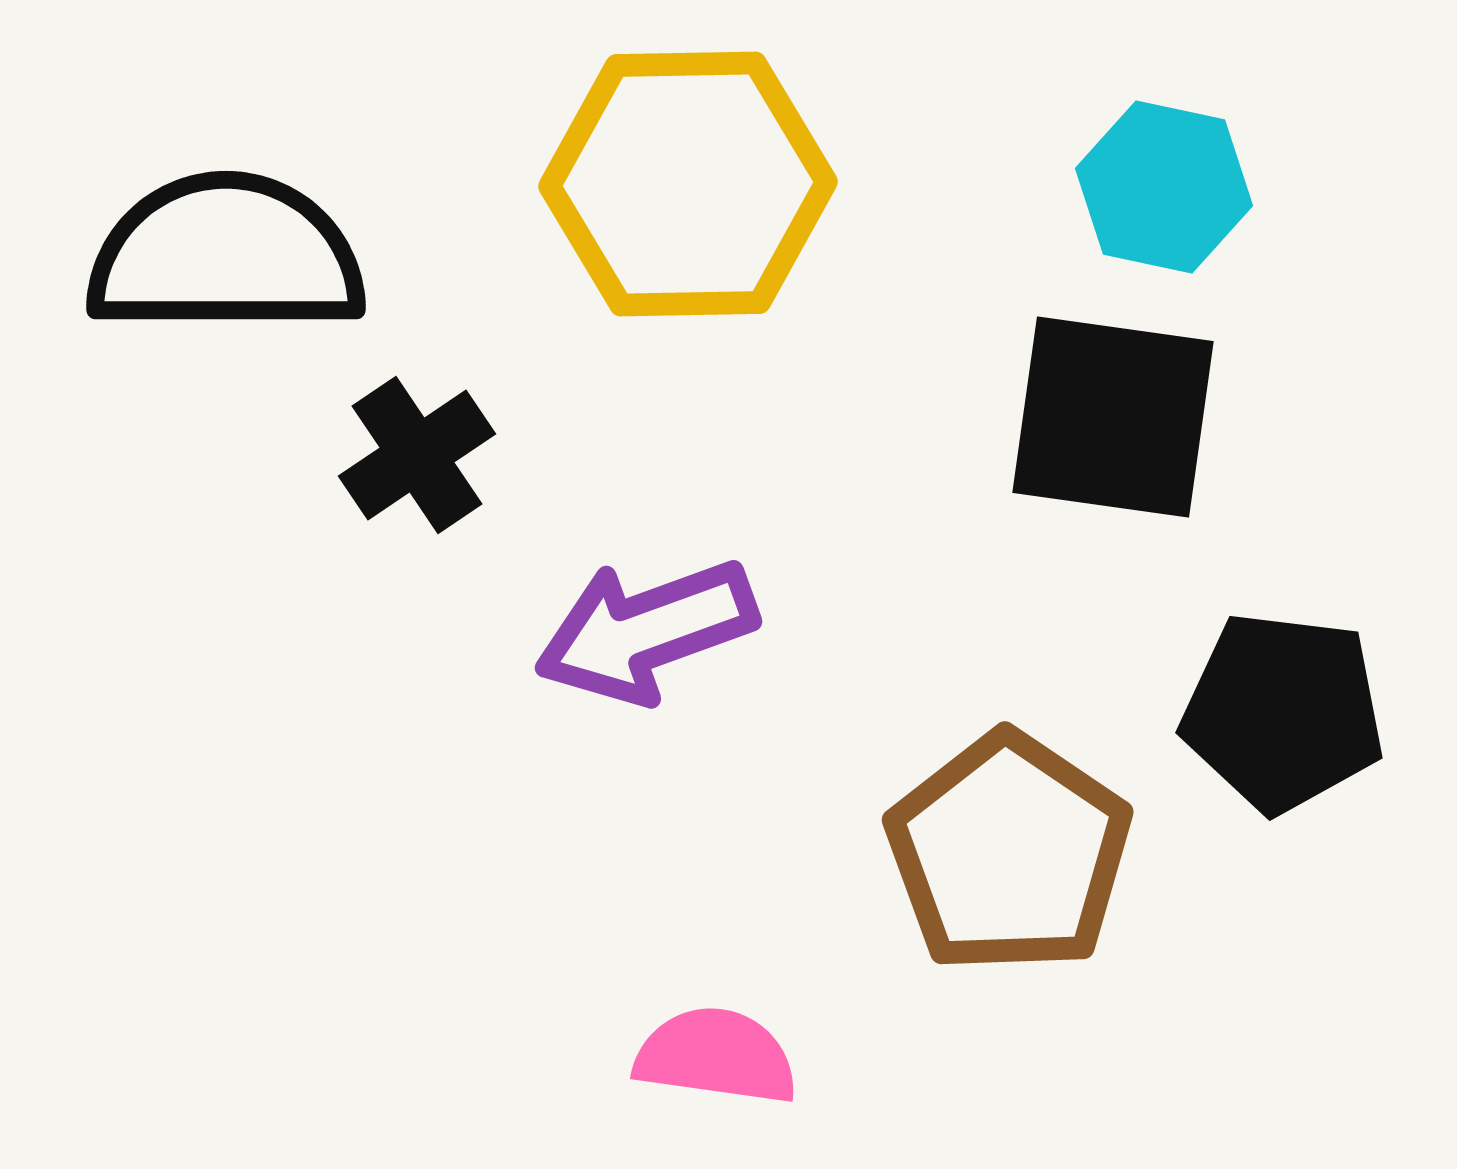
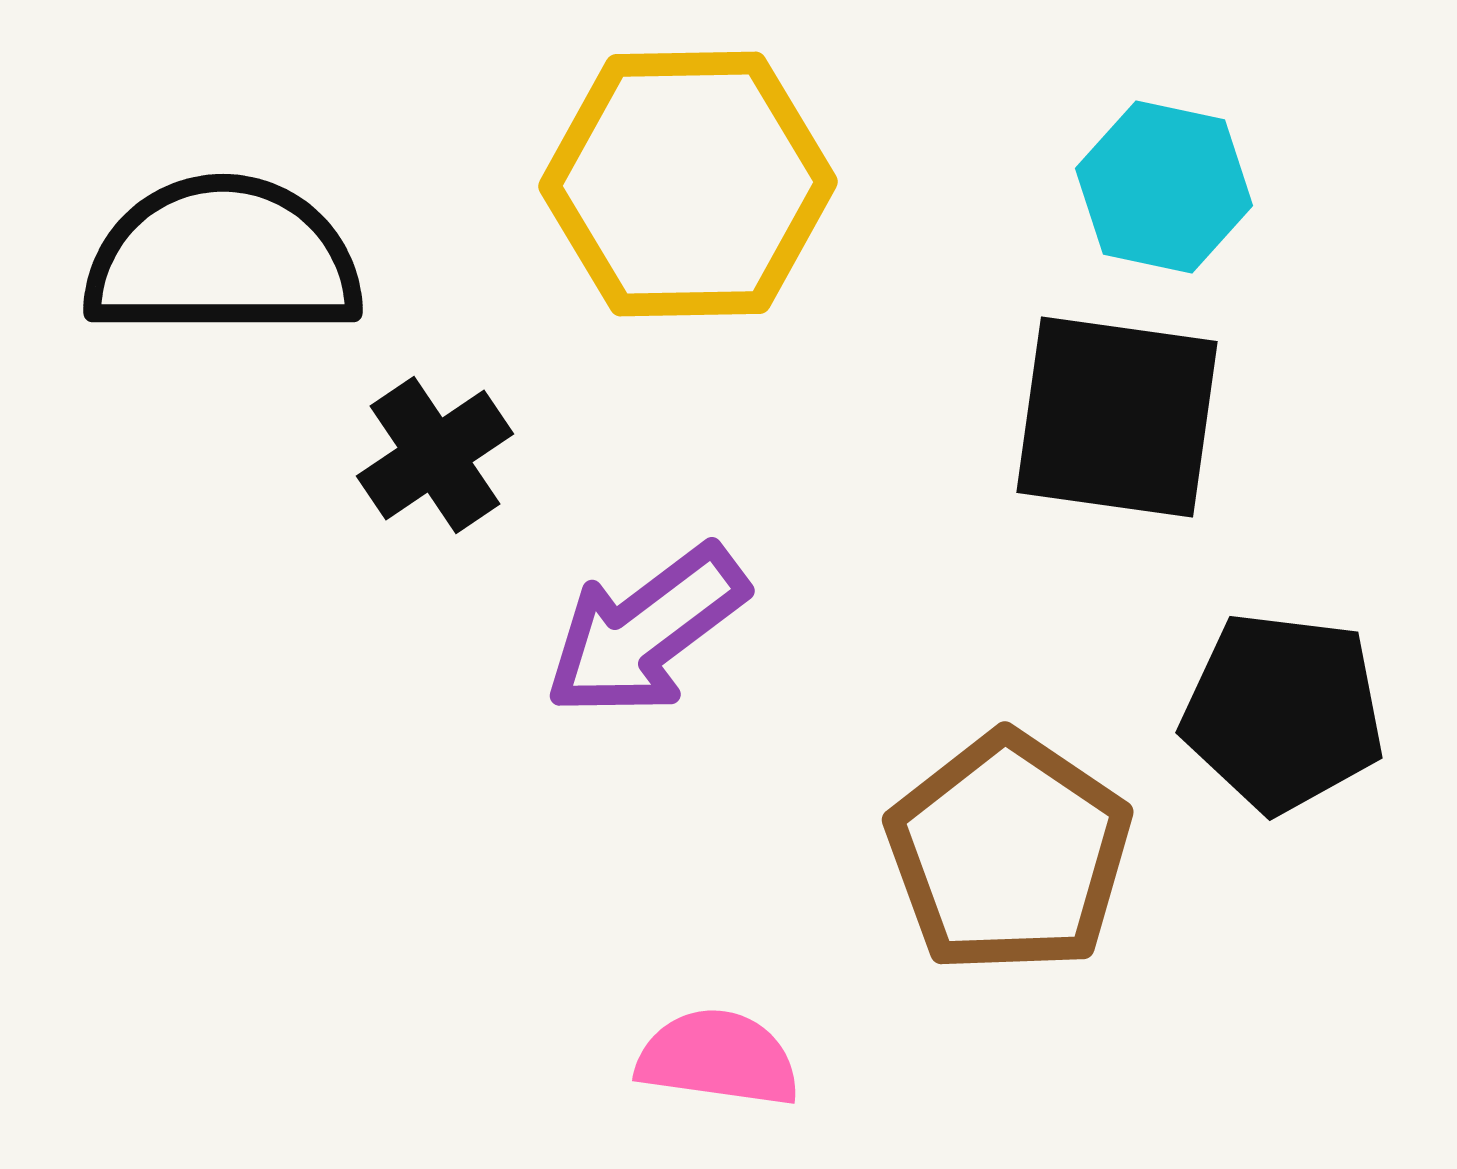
black semicircle: moved 3 px left, 3 px down
black square: moved 4 px right
black cross: moved 18 px right
purple arrow: rotated 17 degrees counterclockwise
pink semicircle: moved 2 px right, 2 px down
